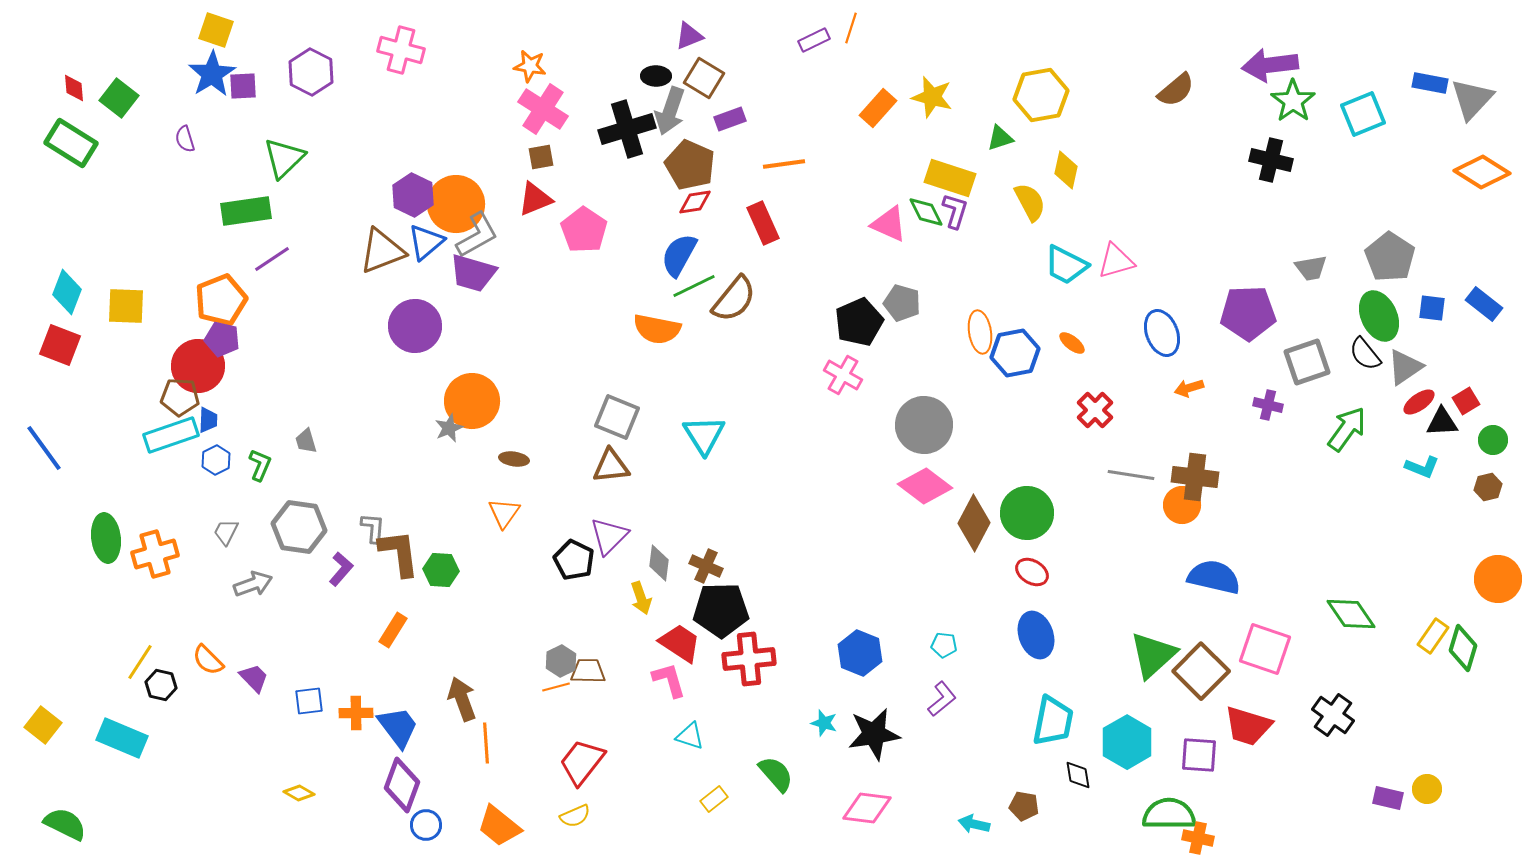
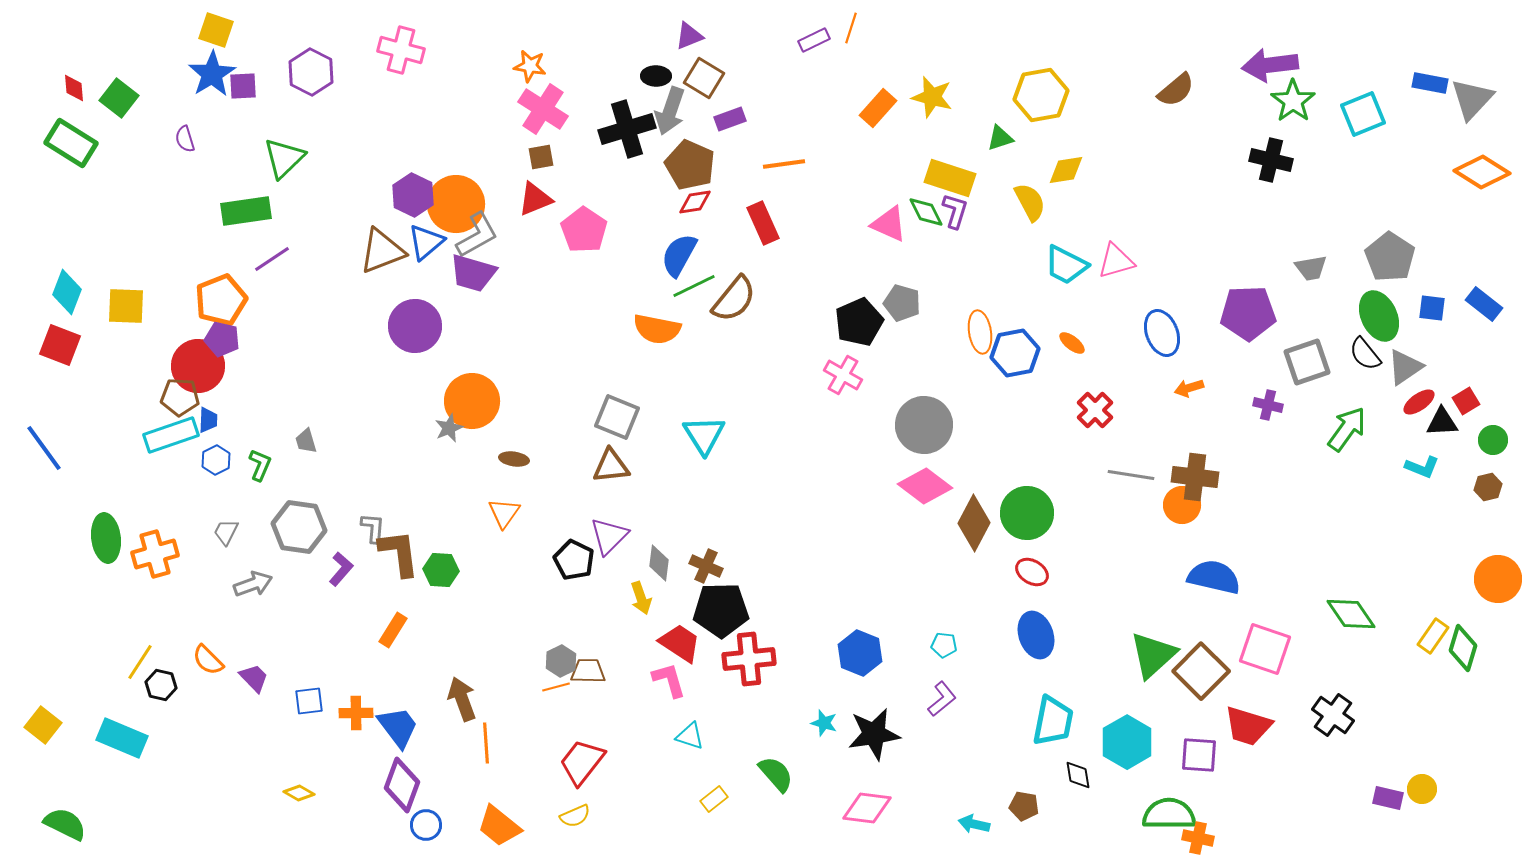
yellow diamond at (1066, 170): rotated 69 degrees clockwise
yellow circle at (1427, 789): moved 5 px left
